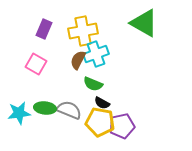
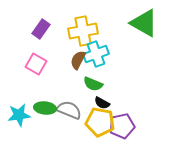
purple rectangle: moved 3 px left; rotated 12 degrees clockwise
cyan star: moved 2 px down
